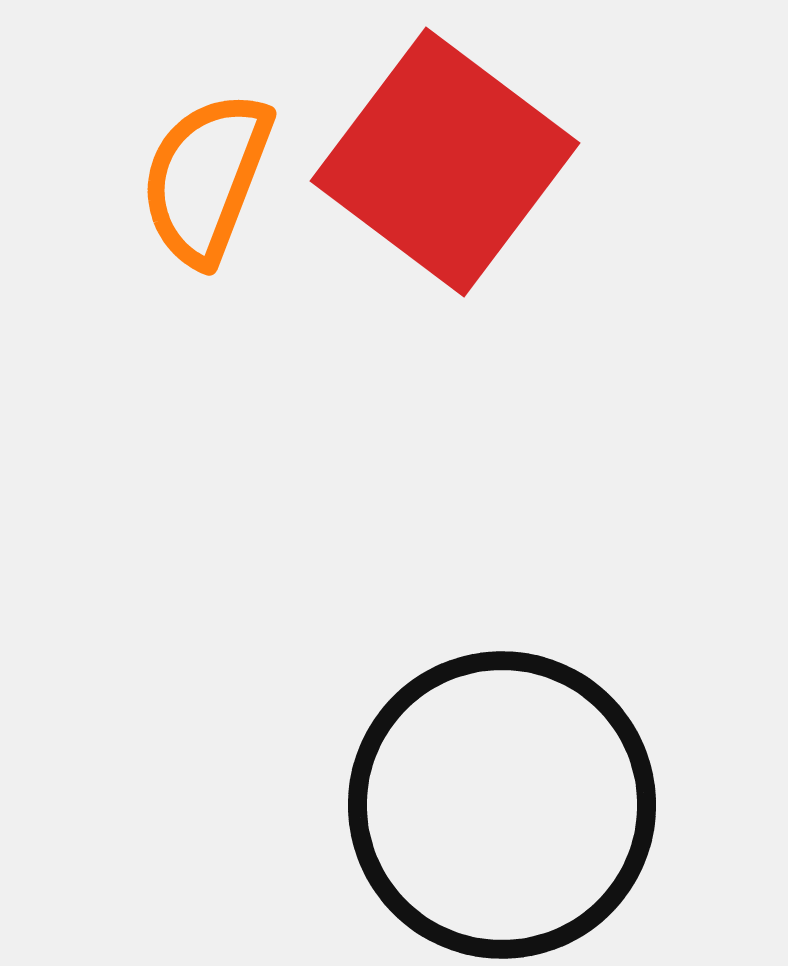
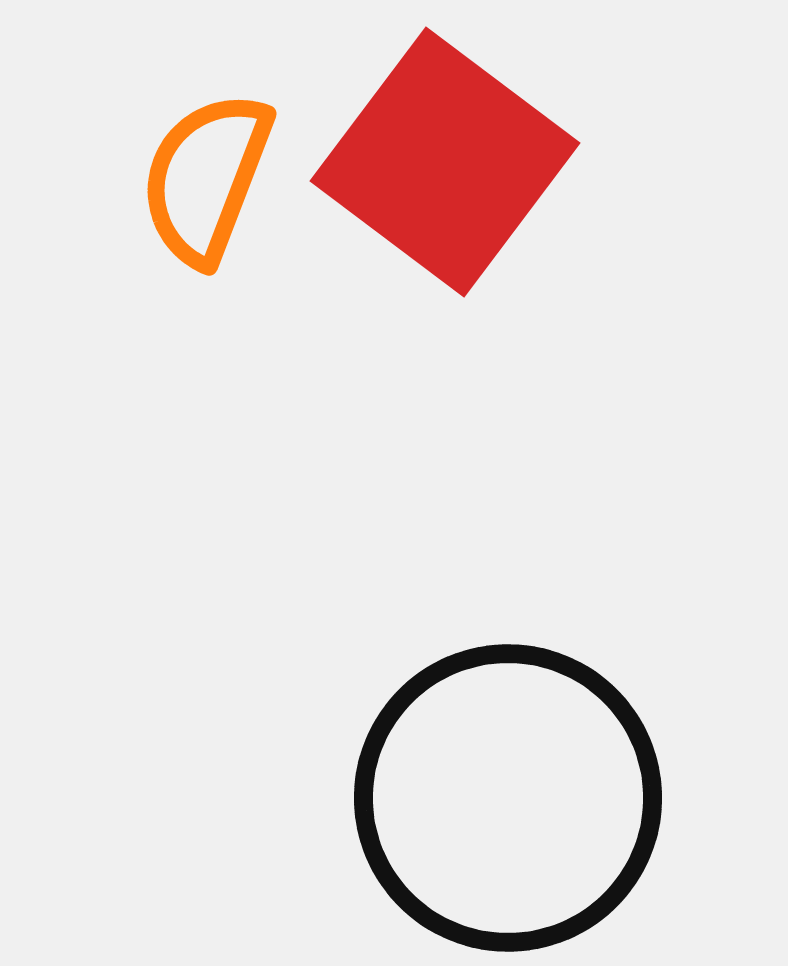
black circle: moved 6 px right, 7 px up
